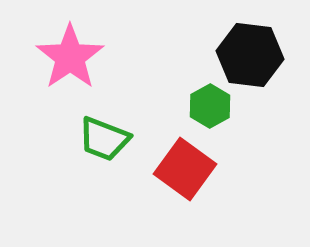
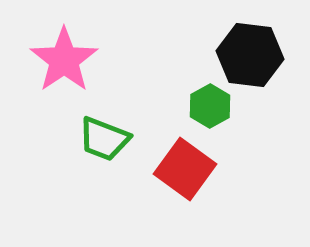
pink star: moved 6 px left, 3 px down
